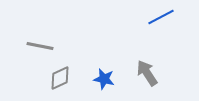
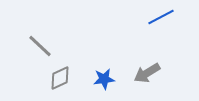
gray line: rotated 32 degrees clockwise
gray arrow: rotated 88 degrees counterclockwise
blue star: rotated 20 degrees counterclockwise
